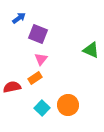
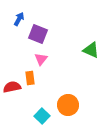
blue arrow: moved 1 px down; rotated 24 degrees counterclockwise
orange rectangle: moved 5 px left; rotated 64 degrees counterclockwise
cyan square: moved 8 px down
